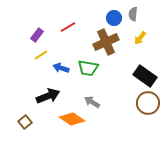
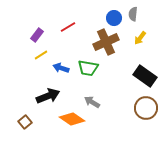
brown circle: moved 2 px left, 5 px down
